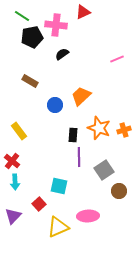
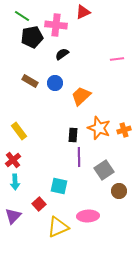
pink line: rotated 16 degrees clockwise
blue circle: moved 22 px up
red cross: moved 1 px right, 1 px up; rotated 14 degrees clockwise
